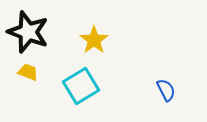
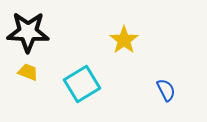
black star: rotated 18 degrees counterclockwise
yellow star: moved 30 px right
cyan square: moved 1 px right, 2 px up
